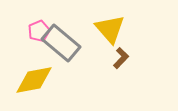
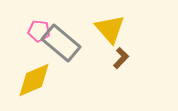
pink pentagon: rotated 30 degrees clockwise
yellow diamond: rotated 12 degrees counterclockwise
